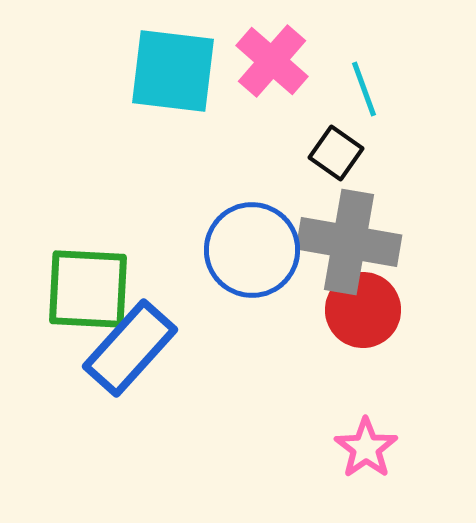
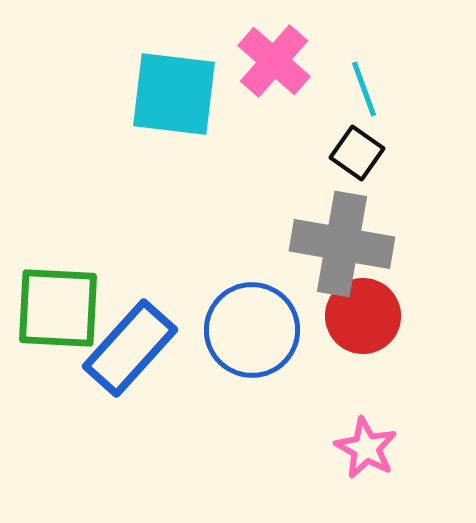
pink cross: moved 2 px right
cyan square: moved 1 px right, 23 px down
black square: moved 21 px right
gray cross: moved 7 px left, 2 px down
blue circle: moved 80 px down
green square: moved 30 px left, 19 px down
red circle: moved 6 px down
pink star: rotated 8 degrees counterclockwise
